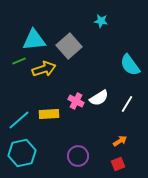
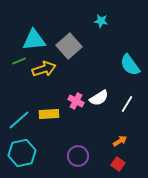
red square: rotated 32 degrees counterclockwise
